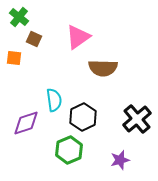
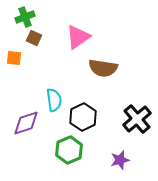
green cross: moved 6 px right; rotated 30 degrees clockwise
brown square: moved 1 px up
brown semicircle: rotated 8 degrees clockwise
